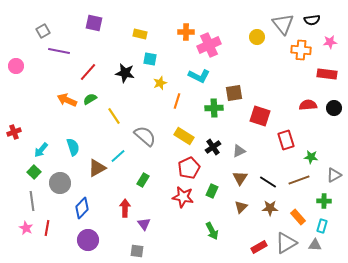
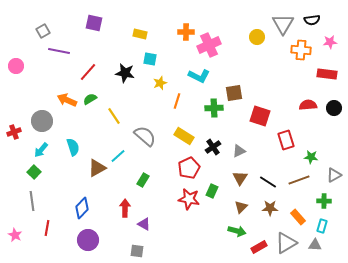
gray triangle at (283, 24): rotated 10 degrees clockwise
gray circle at (60, 183): moved 18 px left, 62 px up
red star at (183, 197): moved 6 px right, 2 px down
purple triangle at (144, 224): rotated 24 degrees counterclockwise
pink star at (26, 228): moved 11 px left, 7 px down
green arrow at (212, 231): moved 25 px right; rotated 48 degrees counterclockwise
